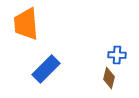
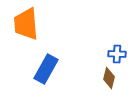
blue cross: moved 1 px up
blue rectangle: rotated 16 degrees counterclockwise
